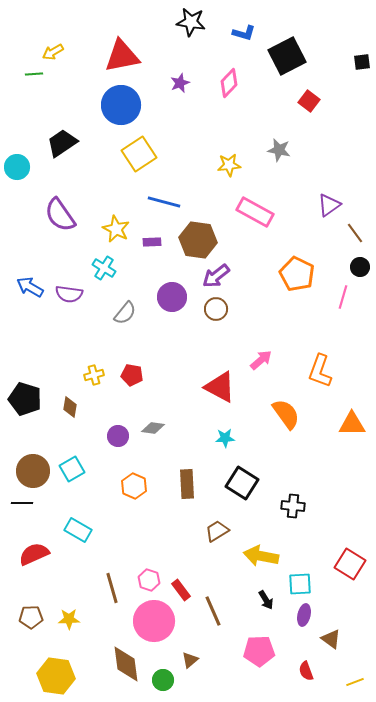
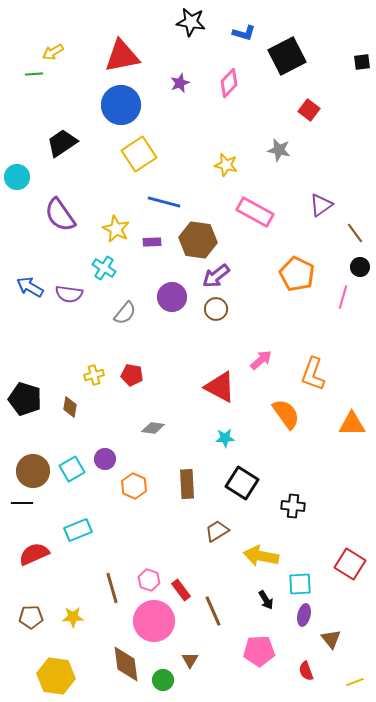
red square at (309, 101): moved 9 px down
yellow star at (229, 165): moved 3 px left; rotated 20 degrees clockwise
cyan circle at (17, 167): moved 10 px down
purple triangle at (329, 205): moved 8 px left
orange L-shape at (320, 371): moved 7 px left, 3 px down
purple circle at (118, 436): moved 13 px left, 23 px down
cyan rectangle at (78, 530): rotated 52 degrees counterclockwise
yellow star at (69, 619): moved 4 px right, 2 px up
brown triangle at (331, 639): rotated 15 degrees clockwise
brown triangle at (190, 660): rotated 18 degrees counterclockwise
